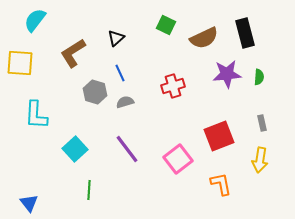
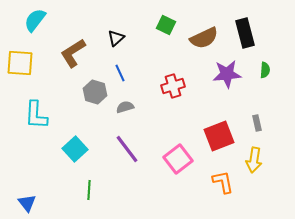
green semicircle: moved 6 px right, 7 px up
gray semicircle: moved 5 px down
gray rectangle: moved 5 px left
yellow arrow: moved 6 px left
orange L-shape: moved 2 px right, 2 px up
blue triangle: moved 2 px left
